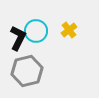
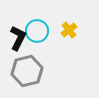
cyan circle: moved 1 px right
